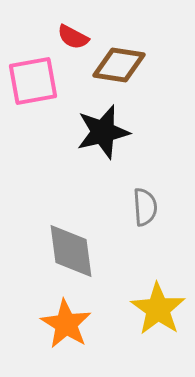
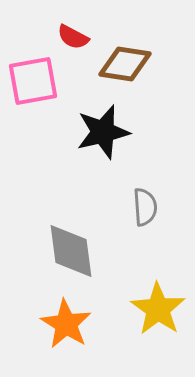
brown diamond: moved 6 px right, 1 px up
